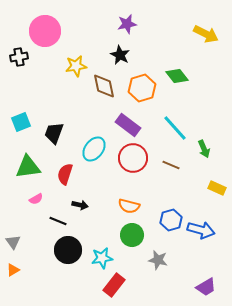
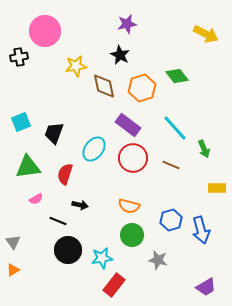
yellow rectangle: rotated 24 degrees counterclockwise
blue arrow: rotated 60 degrees clockwise
